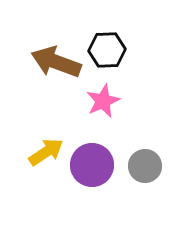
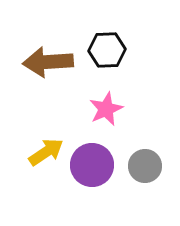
brown arrow: moved 8 px left; rotated 24 degrees counterclockwise
pink star: moved 3 px right, 8 px down
